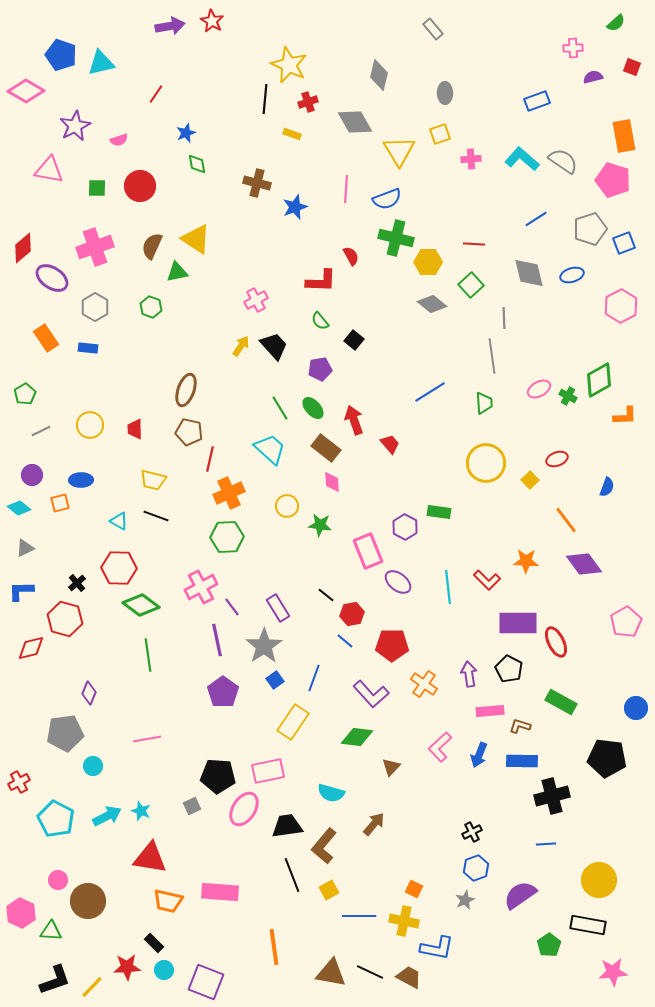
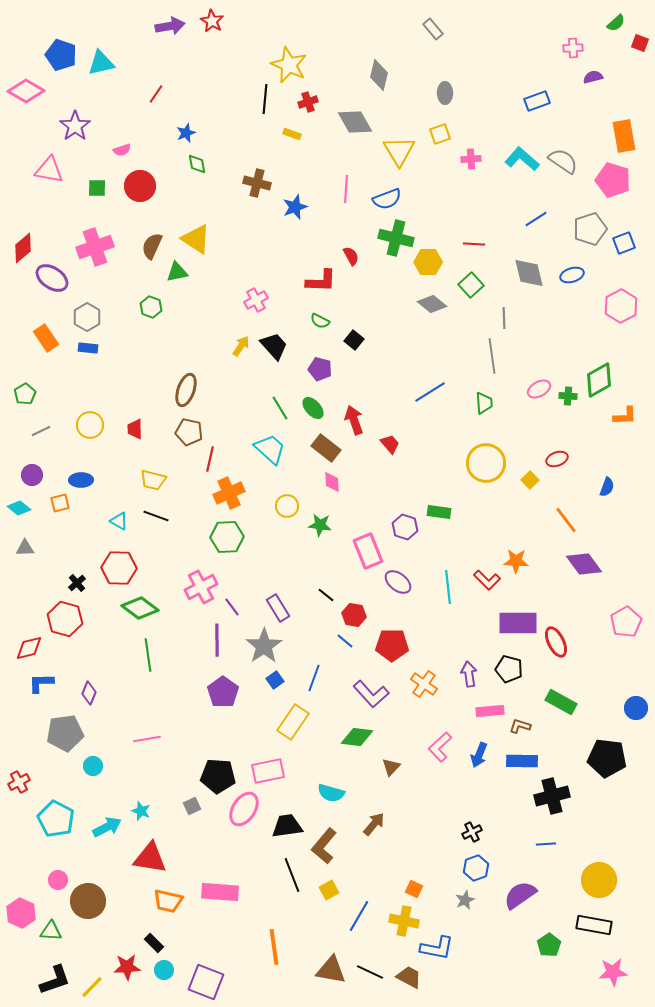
red square at (632, 67): moved 8 px right, 24 px up
purple star at (75, 126): rotated 8 degrees counterclockwise
pink semicircle at (119, 140): moved 3 px right, 10 px down
gray hexagon at (95, 307): moved 8 px left, 10 px down
green semicircle at (320, 321): rotated 24 degrees counterclockwise
purple pentagon at (320, 369): rotated 25 degrees clockwise
green cross at (568, 396): rotated 24 degrees counterclockwise
purple hexagon at (405, 527): rotated 10 degrees counterclockwise
gray triangle at (25, 548): rotated 24 degrees clockwise
orange star at (526, 561): moved 10 px left
blue L-shape at (21, 591): moved 20 px right, 92 px down
green diamond at (141, 605): moved 1 px left, 3 px down
red hexagon at (352, 614): moved 2 px right, 1 px down; rotated 20 degrees clockwise
purple line at (217, 640): rotated 12 degrees clockwise
red diamond at (31, 648): moved 2 px left
black pentagon at (509, 669): rotated 12 degrees counterclockwise
cyan arrow at (107, 816): moved 11 px down
blue line at (359, 916): rotated 60 degrees counterclockwise
black rectangle at (588, 925): moved 6 px right
brown triangle at (331, 973): moved 3 px up
